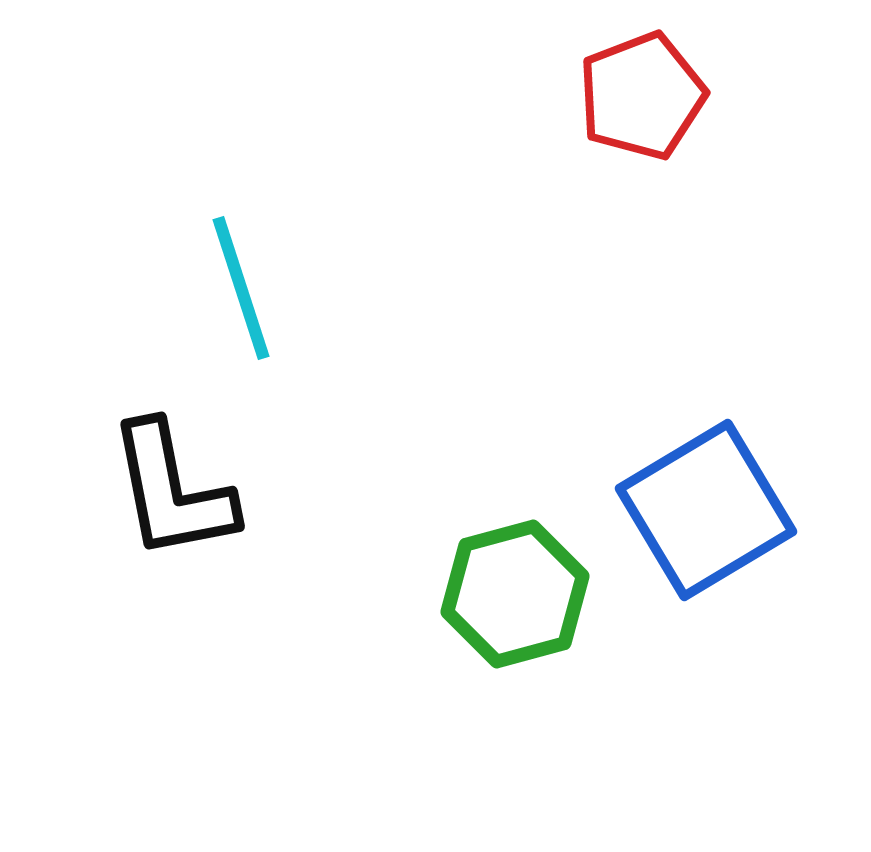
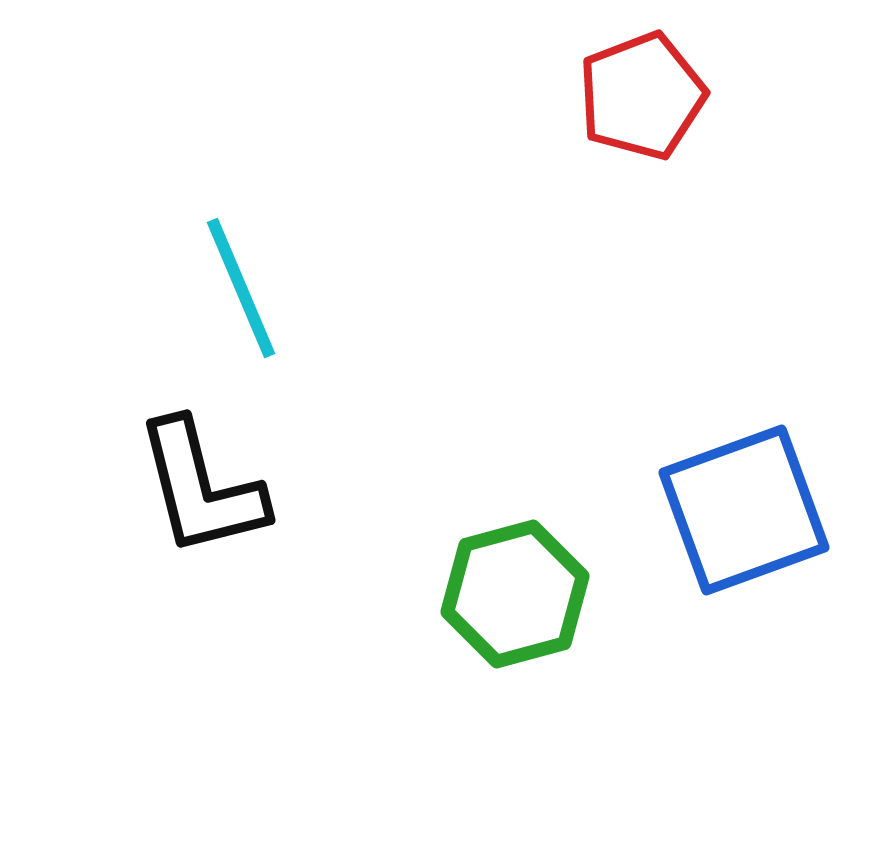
cyan line: rotated 5 degrees counterclockwise
black L-shape: moved 29 px right, 3 px up; rotated 3 degrees counterclockwise
blue square: moved 38 px right; rotated 11 degrees clockwise
